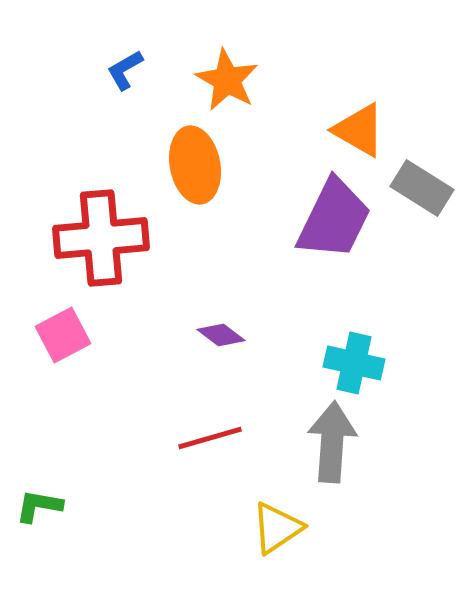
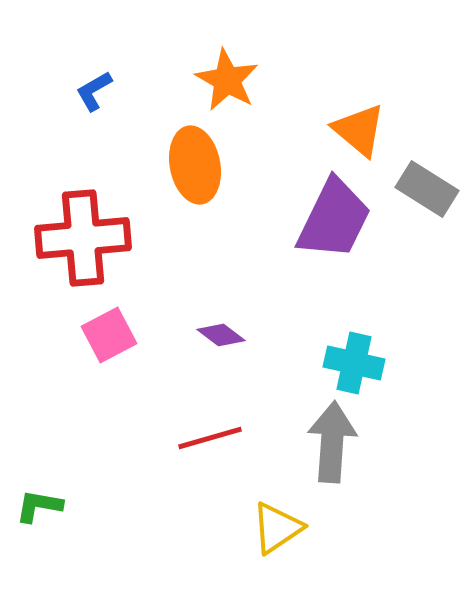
blue L-shape: moved 31 px left, 21 px down
orange triangle: rotated 10 degrees clockwise
gray rectangle: moved 5 px right, 1 px down
red cross: moved 18 px left
pink square: moved 46 px right
